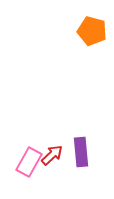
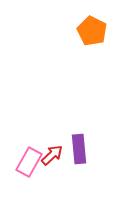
orange pentagon: rotated 12 degrees clockwise
purple rectangle: moved 2 px left, 3 px up
